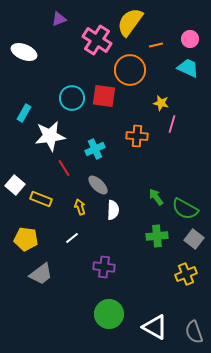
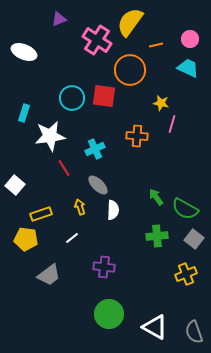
cyan rectangle: rotated 12 degrees counterclockwise
yellow rectangle: moved 15 px down; rotated 40 degrees counterclockwise
gray trapezoid: moved 8 px right, 1 px down
